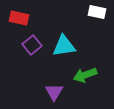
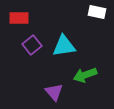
red rectangle: rotated 12 degrees counterclockwise
purple triangle: rotated 12 degrees counterclockwise
